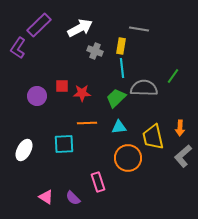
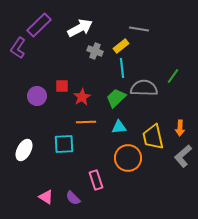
yellow rectangle: rotated 42 degrees clockwise
red star: moved 4 px down; rotated 30 degrees counterclockwise
orange line: moved 1 px left, 1 px up
pink rectangle: moved 2 px left, 2 px up
